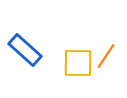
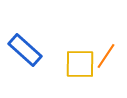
yellow square: moved 2 px right, 1 px down
